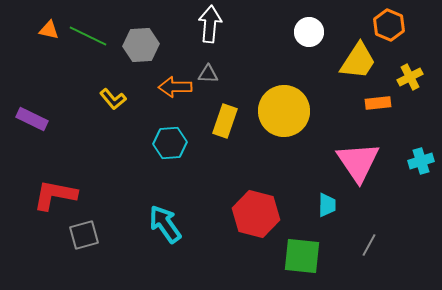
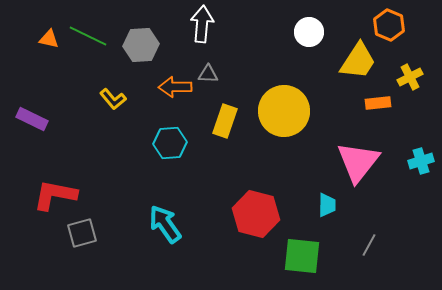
white arrow: moved 8 px left
orange triangle: moved 9 px down
pink triangle: rotated 12 degrees clockwise
gray square: moved 2 px left, 2 px up
